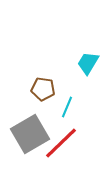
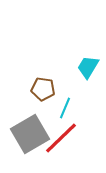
cyan trapezoid: moved 4 px down
cyan line: moved 2 px left, 1 px down
red line: moved 5 px up
